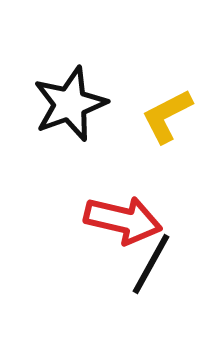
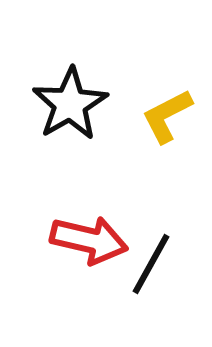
black star: rotated 10 degrees counterclockwise
red arrow: moved 34 px left, 20 px down
